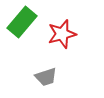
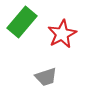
red star: rotated 12 degrees counterclockwise
